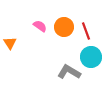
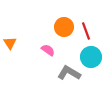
pink semicircle: moved 8 px right, 24 px down
gray L-shape: moved 1 px down
